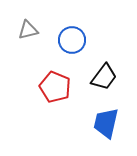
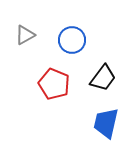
gray triangle: moved 3 px left, 5 px down; rotated 15 degrees counterclockwise
black trapezoid: moved 1 px left, 1 px down
red pentagon: moved 1 px left, 3 px up
